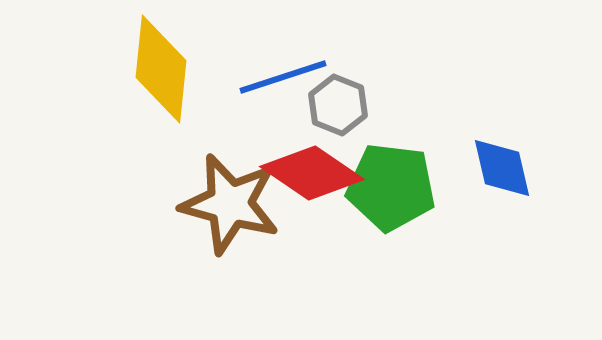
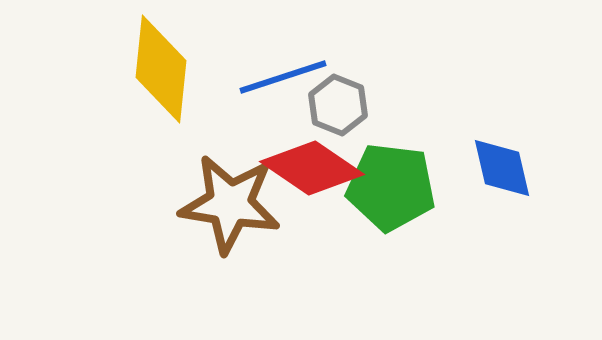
red diamond: moved 5 px up
brown star: rotated 6 degrees counterclockwise
